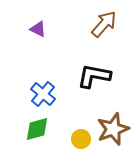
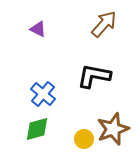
yellow circle: moved 3 px right
